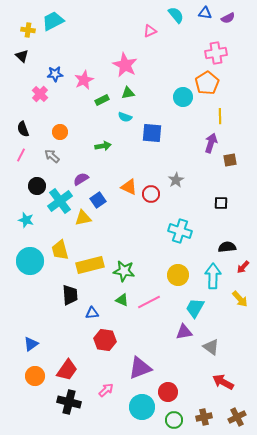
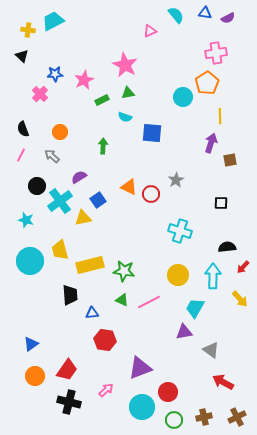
green arrow at (103, 146): rotated 77 degrees counterclockwise
purple semicircle at (81, 179): moved 2 px left, 2 px up
gray triangle at (211, 347): moved 3 px down
